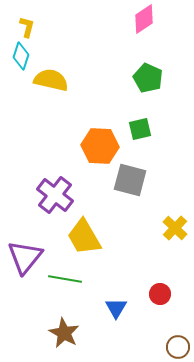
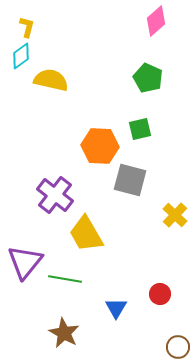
pink diamond: moved 12 px right, 2 px down; rotated 8 degrees counterclockwise
cyan diamond: rotated 36 degrees clockwise
yellow cross: moved 13 px up
yellow trapezoid: moved 2 px right, 3 px up
purple triangle: moved 5 px down
